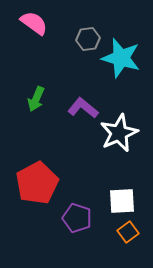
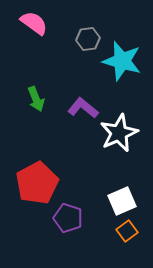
cyan star: moved 1 px right, 3 px down
green arrow: rotated 45 degrees counterclockwise
white square: rotated 20 degrees counterclockwise
purple pentagon: moved 9 px left
orange square: moved 1 px left, 1 px up
